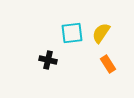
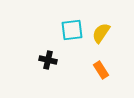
cyan square: moved 3 px up
orange rectangle: moved 7 px left, 6 px down
